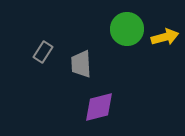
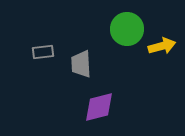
yellow arrow: moved 3 px left, 9 px down
gray rectangle: rotated 50 degrees clockwise
